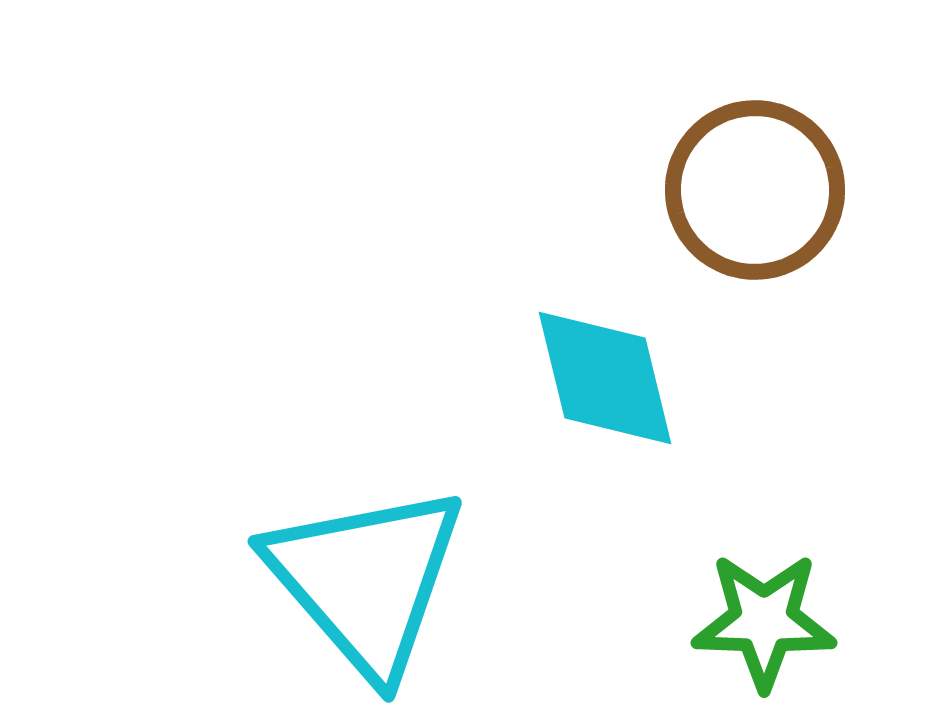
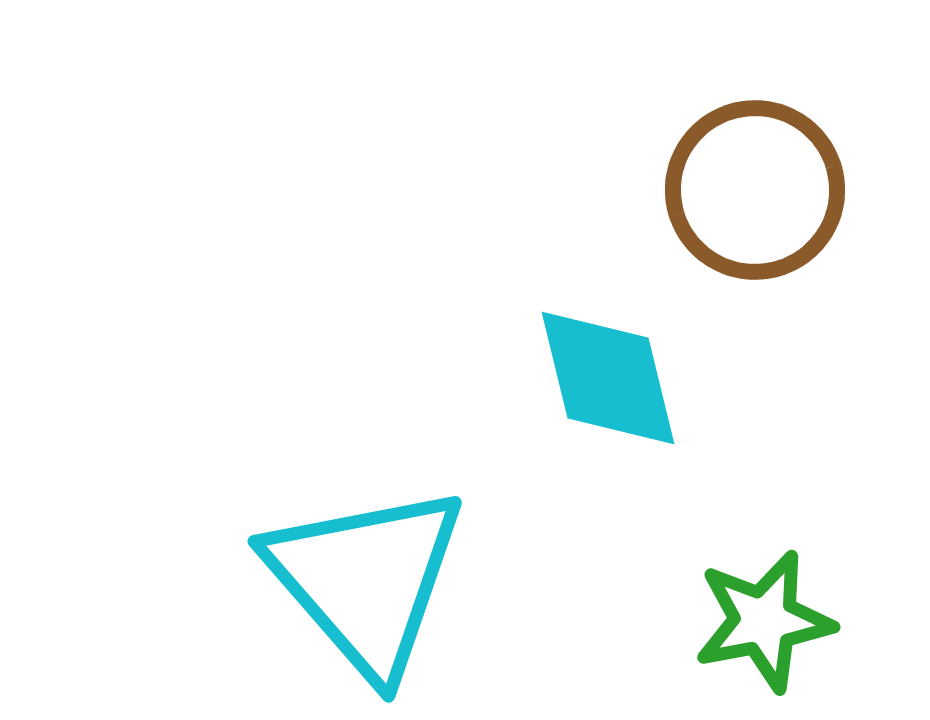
cyan diamond: moved 3 px right
green star: rotated 13 degrees counterclockwise
